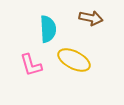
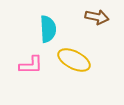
brown arrow: moved 6 px right, 1 px up
pink L-shape: rotated 75 degrees counterclockwise
